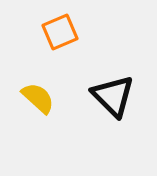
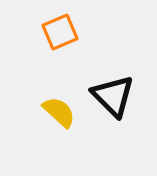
yellow semicircle: moved 21 px right, 14 px down
